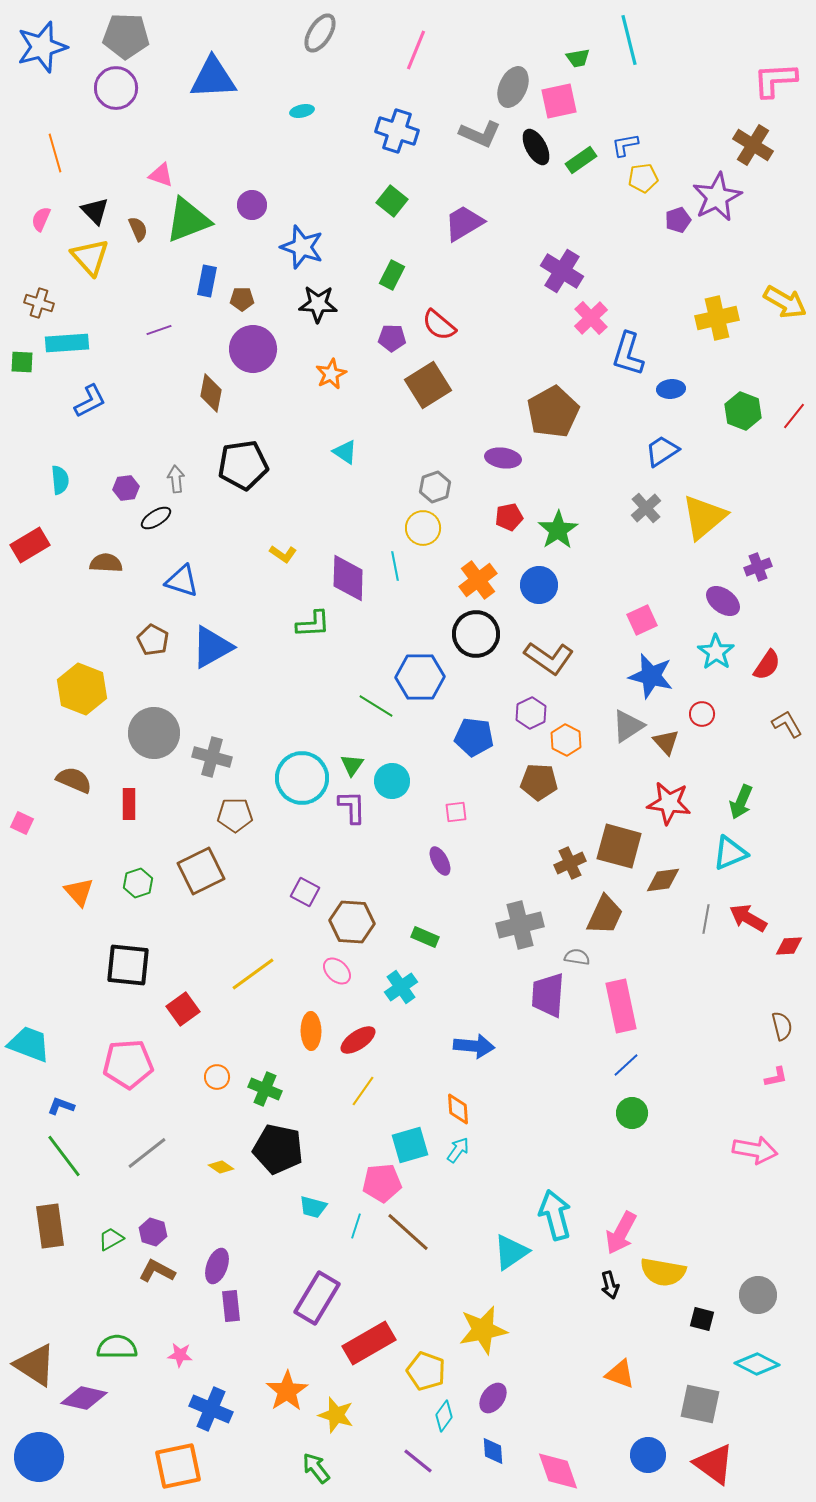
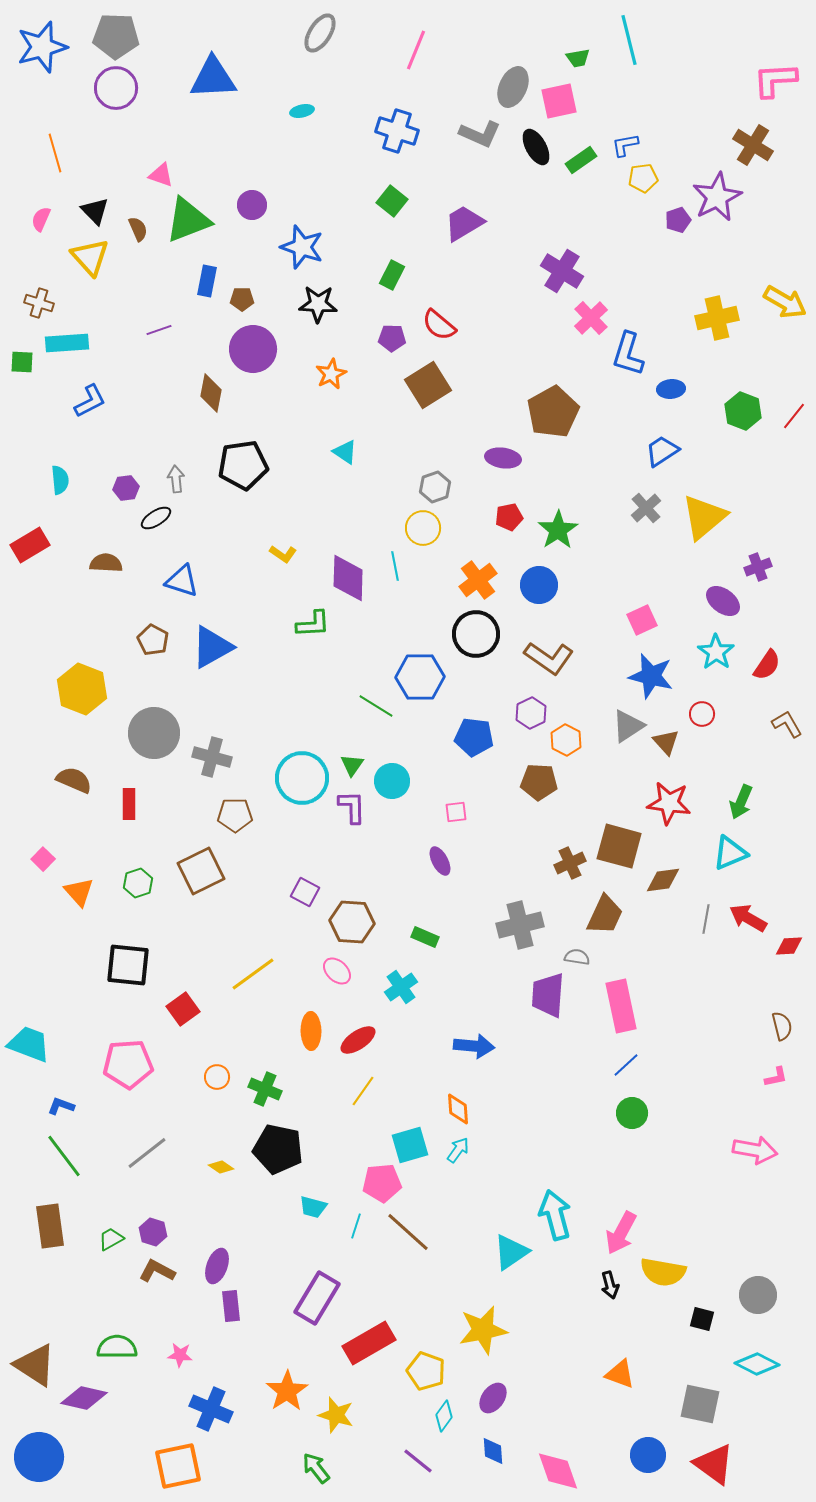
gray pentagon at (126, 36): moved 10 px left
pink square at (22, 823): moved 21 px right, 36 px down; rotated 20 degrees clockwise
